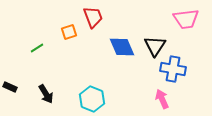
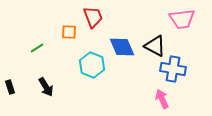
pink trapezoid: moved 4 px left
orange square: rotated 21 degrees clockwise
black triangle: rotated 35 degrees counterclockwise
black rectangle: rotated 48 degrees clockwise
black arrow: moved 7 px up
cyan hexagon: moved 34 px up
